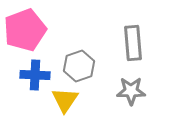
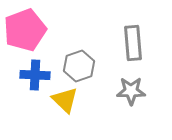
yellow triangle: rotated 20 degrees counterclockwise
